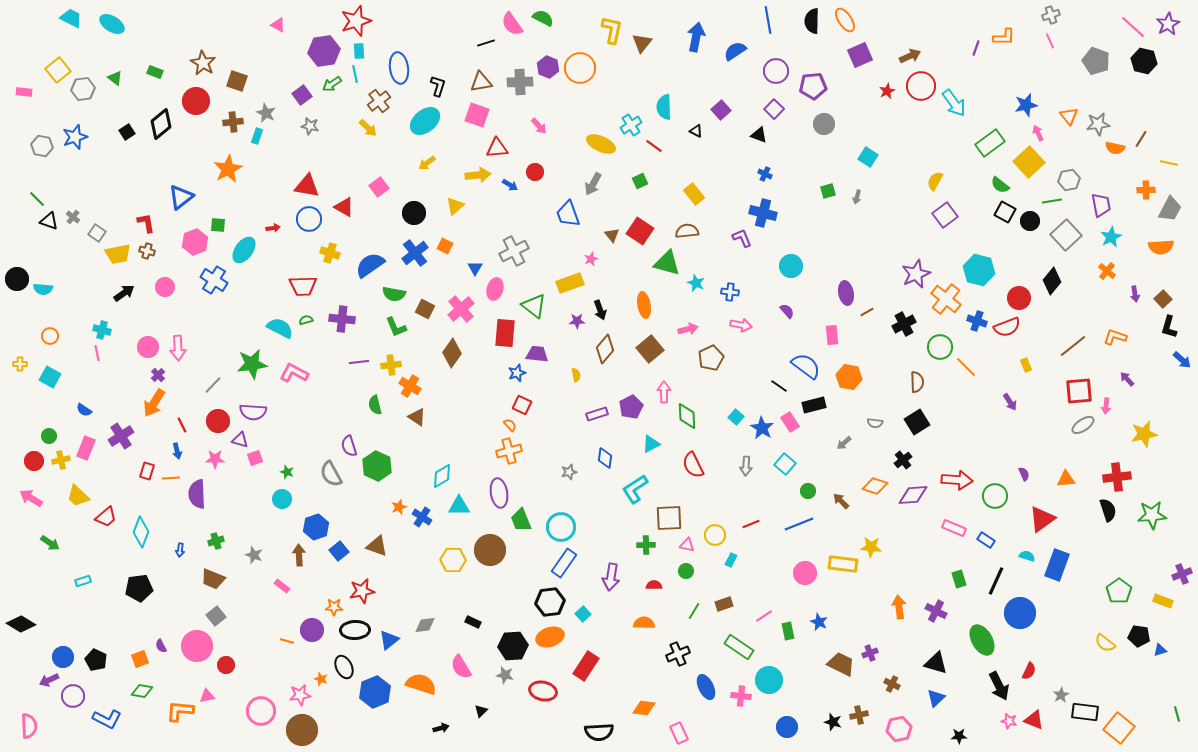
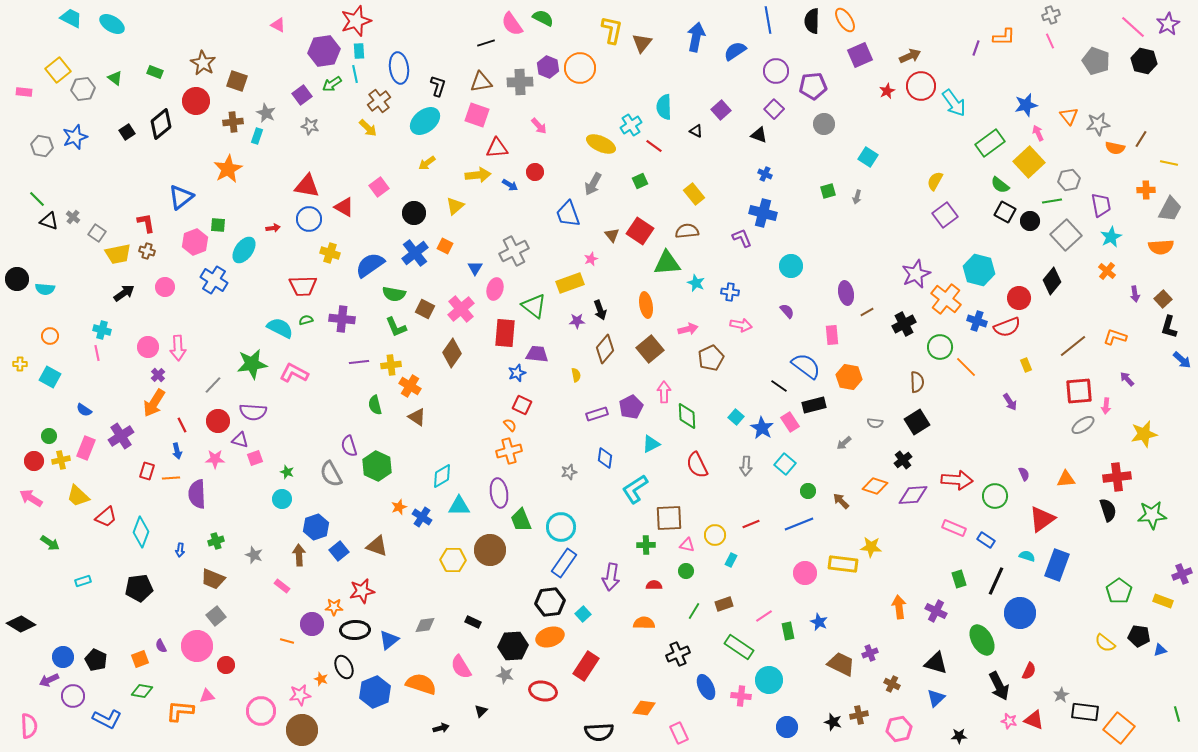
green triangle at (667, 263): rotated 20 degrees counterclockwise
cyan semicircle at (43, 289): moved 2 px right
orange ellipse at (644, 305): moved 2 px right
red semicircle at (693, 465): moved 4 px right
purple circle at (312, 630): moved 6 px up
